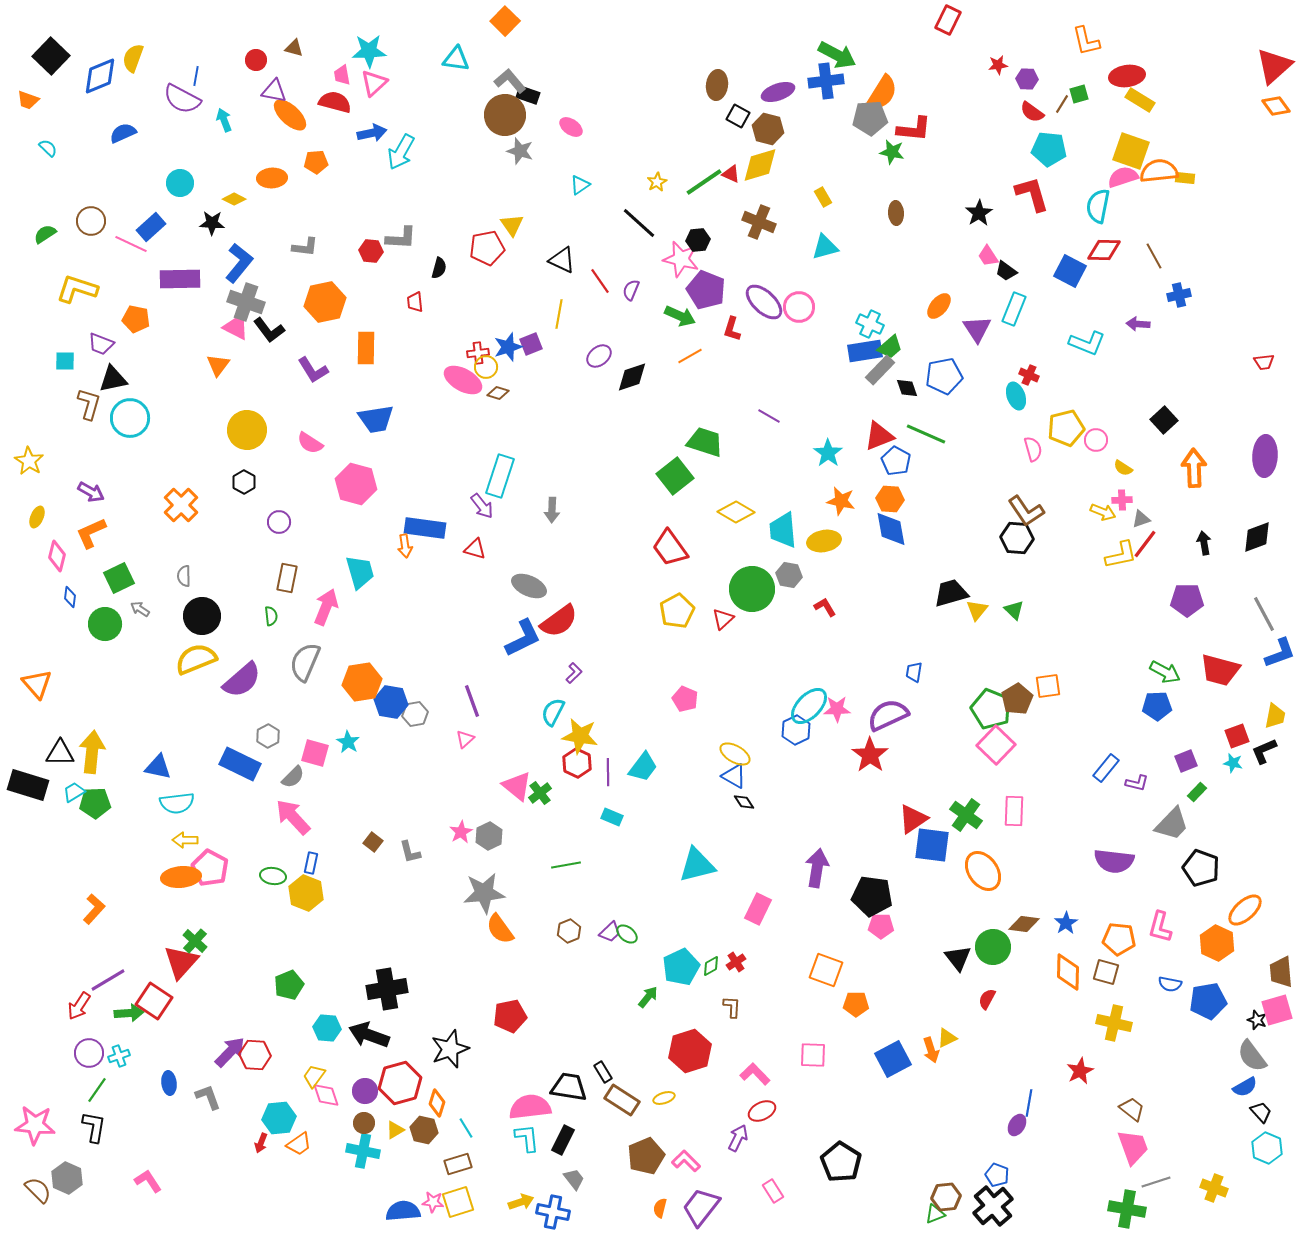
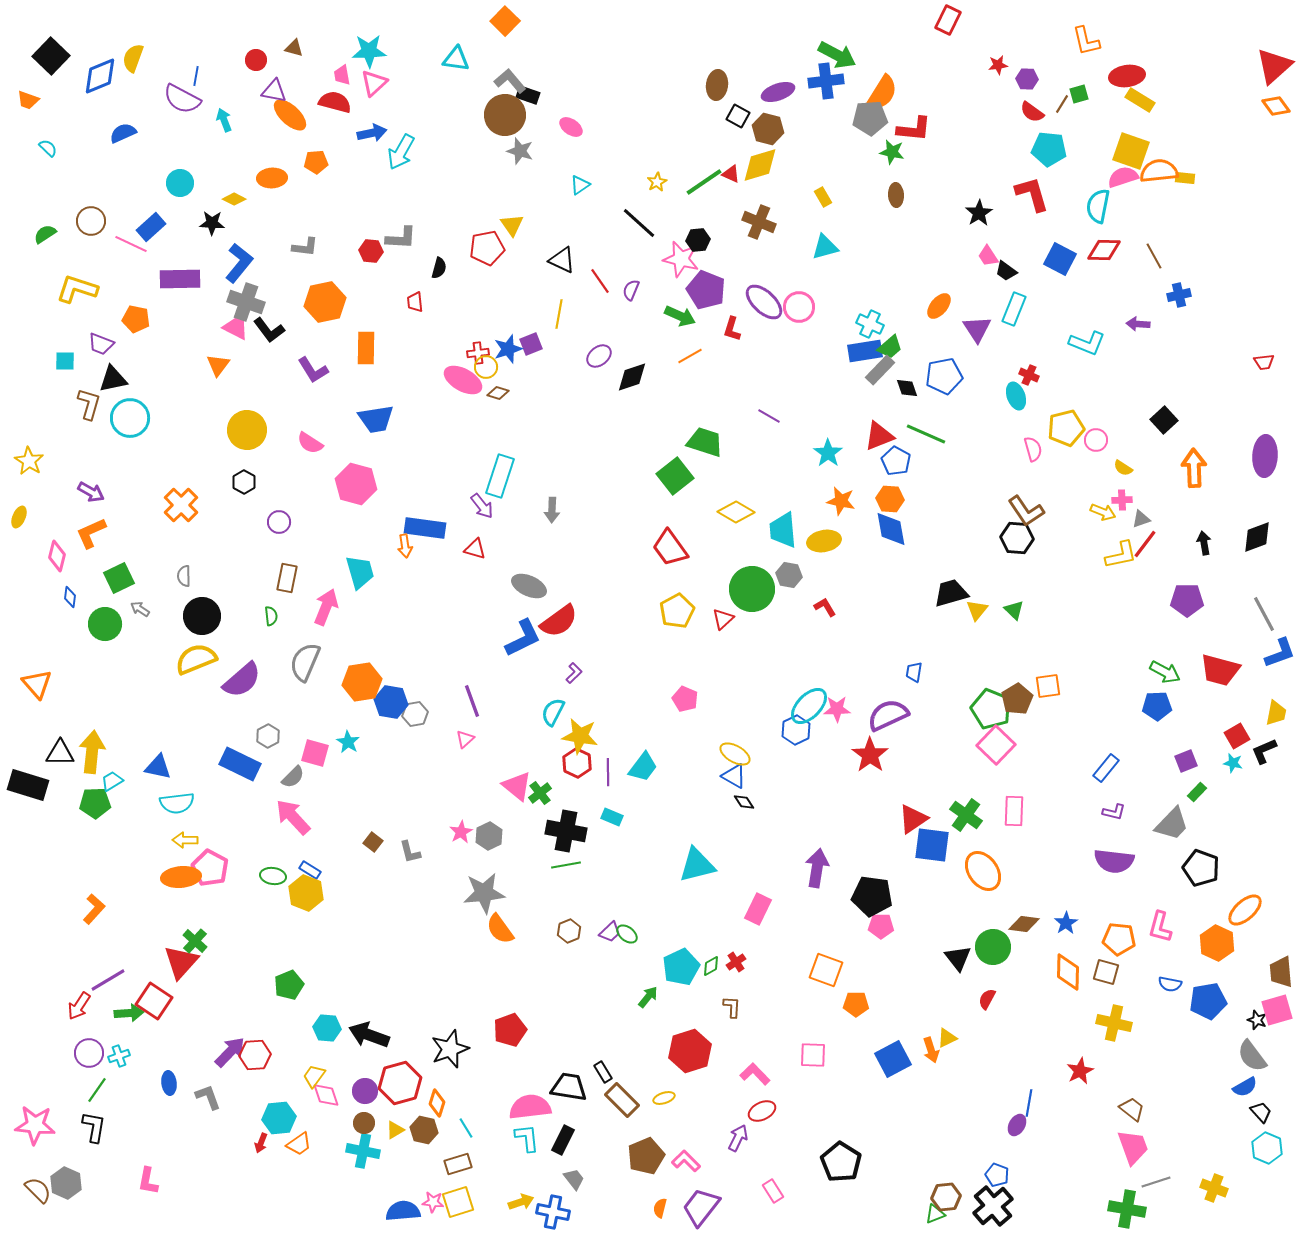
brown ellipse at (896, 213): moved 18 px up
blue square at (1070, 271): moved 10 px left, 12 px up
blue star at (508, 347): moved 2 px down
yellow ellipse at (37, 517): moved 18 px left
yellow trapezoid at (1275, 716): moved 1 px right, 3 px up
red square at (1237, 736): rotated 10 degrees counterclockwise
purple L-shape at (1137, 783): moved 23 px left, 29 px down
cyan trapezoid at (74, 792): moved 38 px right, 11 px up
blue rectangle at (311, 863): moved 1 px left, 7 px down; rotated 70 degrees counterclockwise
black cross at (387, 989): moved 179 px right, 158 px up; rotated 21 degrees clockwise
red pentagon at (510, 1016): moved 14 px down; rotated 8 degrees counterclockwise
red hexagon at (255, 1055): rotated 8 degrees counterclockwise
brown rectangle at (622, 1100): rotated 12 degrees clockwise
gray hexagon at (67, 1178): moved 1 px left, 5 px down
pink L-shape at (148, 1181): rotated 136 degrees counterclockwise
